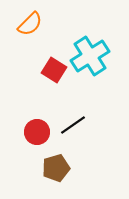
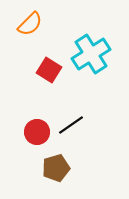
cyan cross: moved 1 px right, 2 px up
red square: moved 5 px left
black line: moved 2 px left
